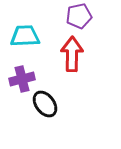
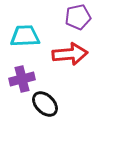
purple pentagon: moved 1 px left, 1 px down
red arrow: moved 2 px left; rotated 84 degrees clockwise
black ellipse: rotated 8 degrees counterclockwise
